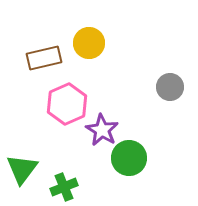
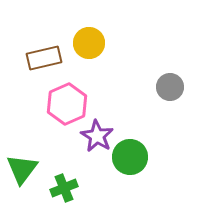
purple star: moved 5 px left, 6 px down
green circle: moved 1 px right, 1 px up
green cross: moved 1 px down
